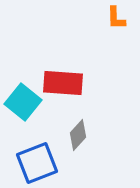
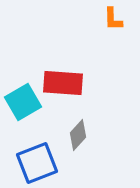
orange L-shape: moved 3 px left, 1 px down
cyan square: rotated 21 degrees clockwise
